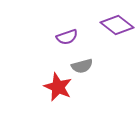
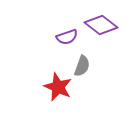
purple diamond: moved 16 px left
gray semicircle: rotated 55 degrees counterclockwise
